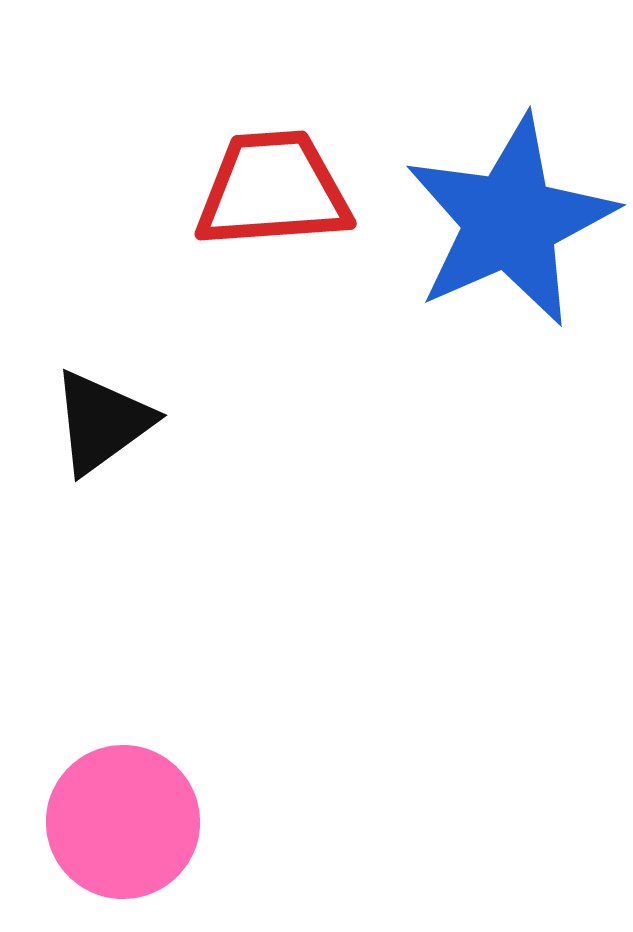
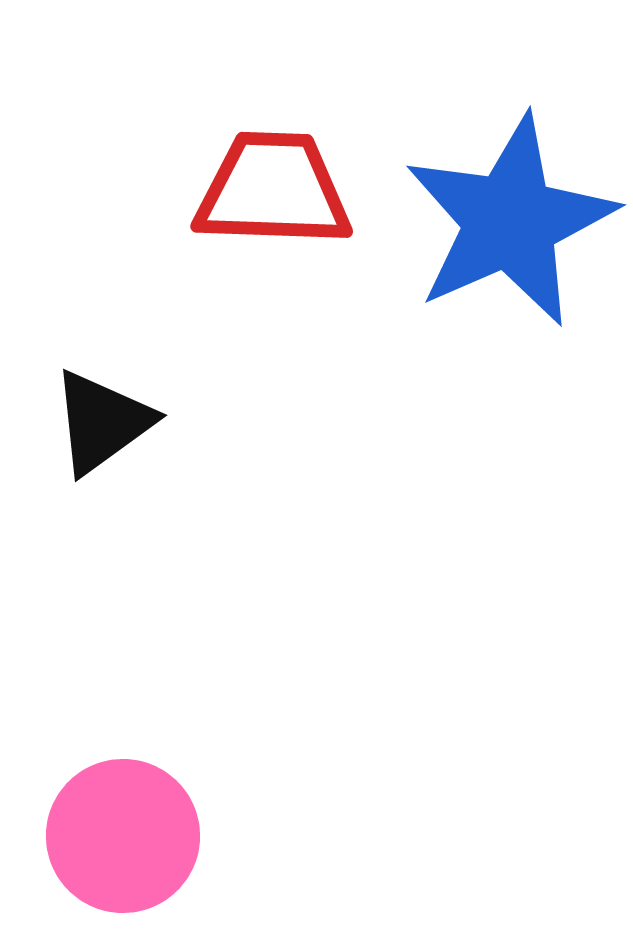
red trapezoid: rotated 6 degrees clockwise
pink circle: moved 14 px down
